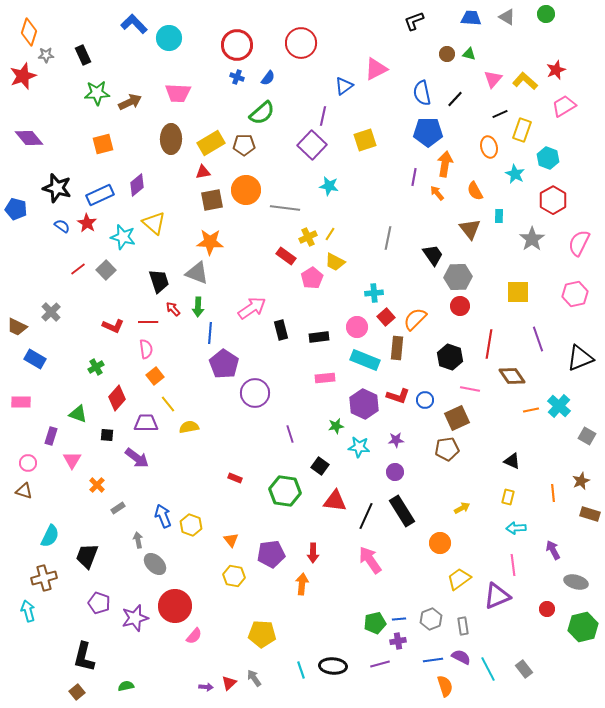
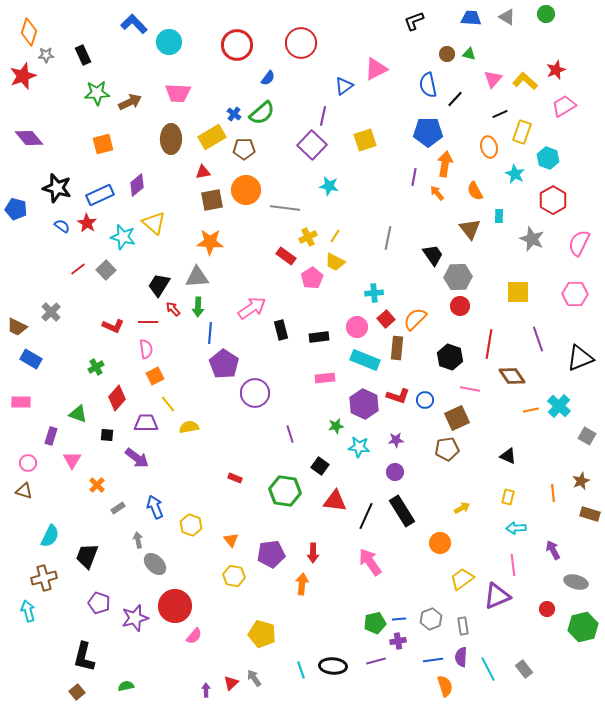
cyan circle at (169, 38): moved 4 px down
blue cross at (237, 77): moved 3 px left, 37 px down; rotated 16 degrees clockwise
blue semicircle at (422, 93): moved 6 px right, 8 px up
yellow rectangle at (522, 130): moved 2 px down
yellow rectangle at (211, 143): moved 1 px right, 6 px up
brown pentagon at (244, 145): moved 4 px down
yellow line at (330, 234): moved 5 px right, 2 px down
gray star at (532, 239): rotated 15 degrees counterclockwise
gray triangle at (197, 273): moved 4 px down; rotated 25 degrees counterclockwise
black trapezoid at (159, 281): moved 4 px down; rotated 130 degrees counterclockwise
pink hexagon at (575, 294): rotated 15 degrees clockwise
red square at (386, 317): moved 2 px down
blue rectangle at (35, 359): moved 4 px left
orange square at (155, 376): rotated 12 degrees clockwise
black triangle at (512, 461): moved 4 px left, 5 px up
blue arrow at (163, 516): moved 8 px left, 9 px up
pink arrow at (370, 560): moved 2 px down
yellow trapezoid at (459, 579): moved 3 px right
yellow pentagon at (262, 634): rotated 12 degrees clockwise
purple semicircle at (461, 657): rotated 114 degrees counterclockwise
purple line at (380, 664): moved 4 px left, 3 px up
red triangle at (229, 683): moved 2 px right
purple arrow at (206, 687): moved 3 px down; rotated 96 degrees counterclockwise
